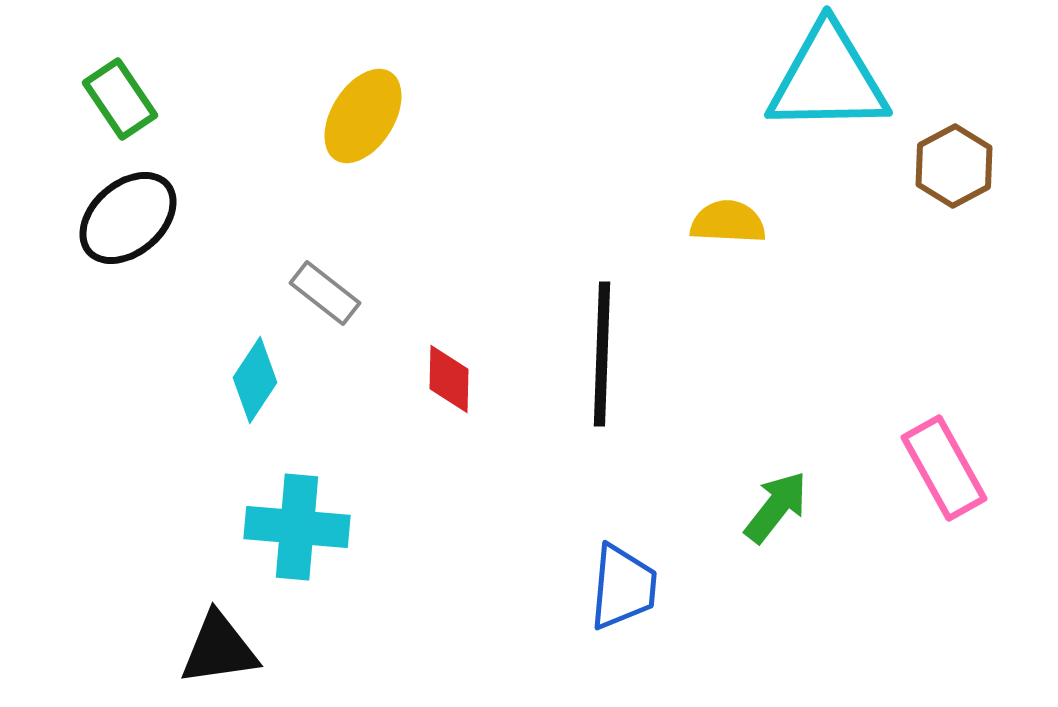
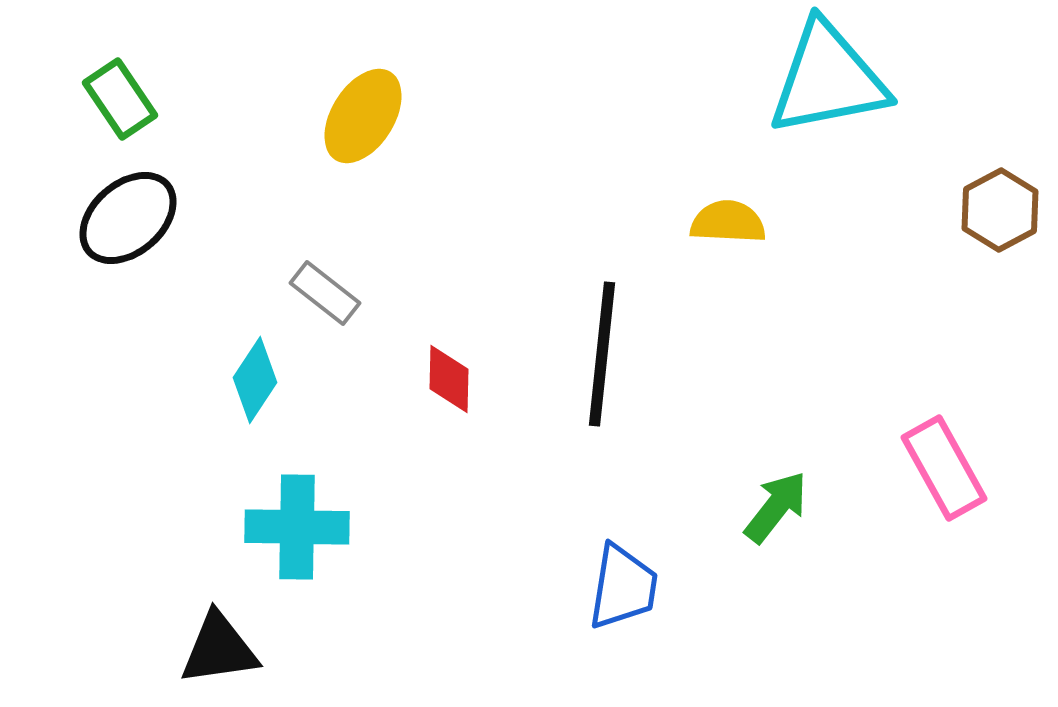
cyan triangle: rotated 10 degrees counterclockwise
brown hexagon: moved 46 px right, 44 px down
black line: rotated 4 degrees clockwise
cyan cross: rotated 4 degrees counterclockwise
blue trapezoid: rotated 4 degrees clockwise
